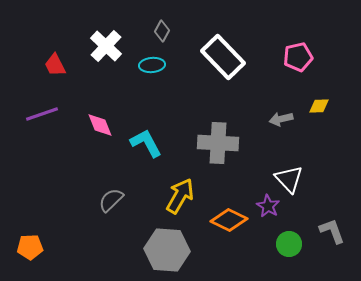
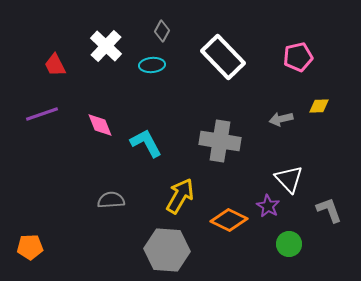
gray cross: moved 2 px right, 2 px up; rotated 6 degrees clockwise
gray semicircle: rotated 40 degrees clockwise
gray L-shape: moved 3 px left, 21 px up
